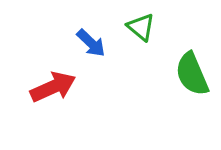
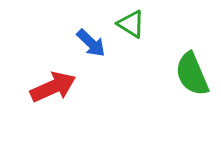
green triangle: moved 10 px left, 3 px up; rotated 8 degrees counterclockwise
